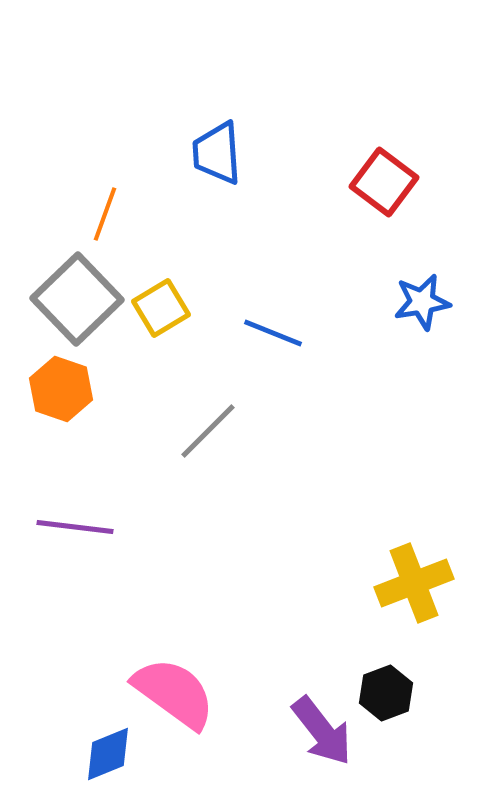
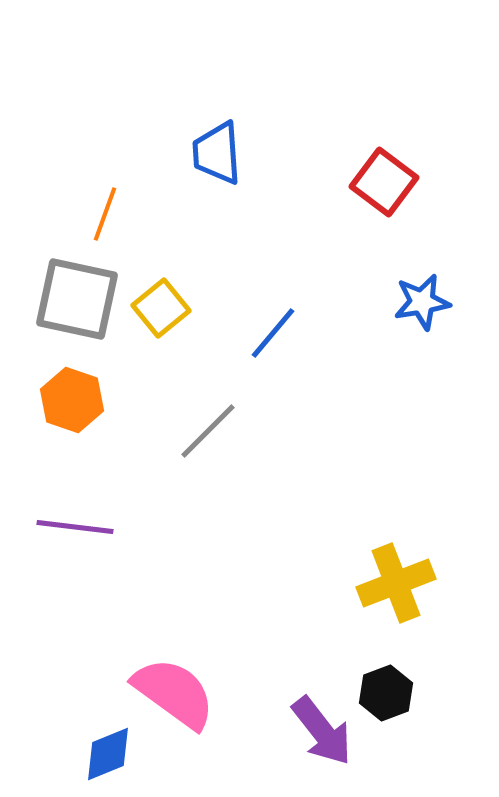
gray square: rotated 34 degrees counterclockwise
yellow square: rotated 8 degrees counterclockwise
blue line: rotated 72 degrees counterclockwise
orange hexagon: moved 11 px right, 11 px down
yellow cross: moved 18 px left
